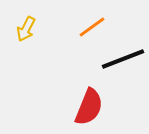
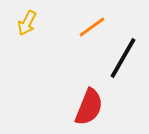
yellow arrow: moved 1 px right, 6 px up
black line: moved 1 px up; rotated 39 degrees counterclockwise
